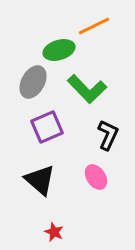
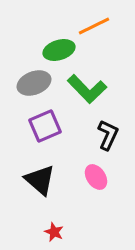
gray ellipse: moved 1 px right, 1 px down; rotated 40 degrees clockwise
purple square: moved 2 px left, 1 px up
